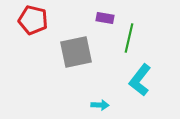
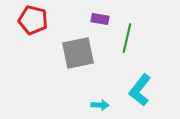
purple rectangle: moved 5 px left, 1 px down
green line: moved 2 px left
gray square: moved 2 px right, 1 px down
cyan L-shape: moved 10 px down
